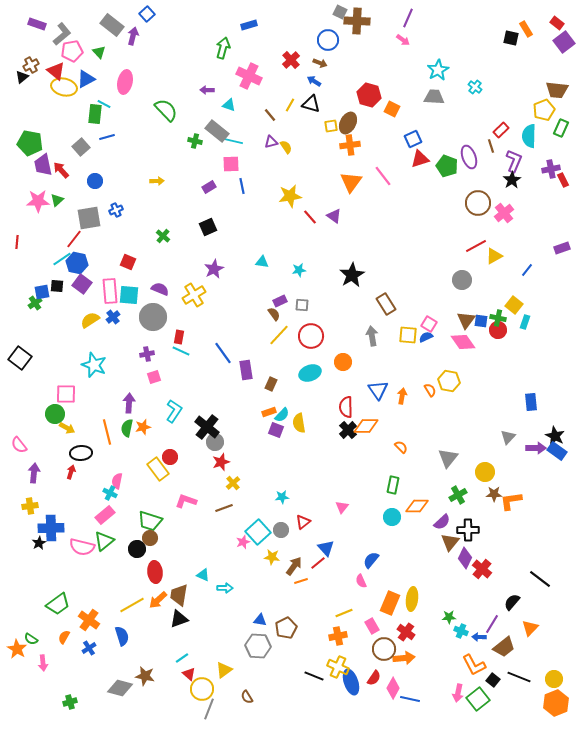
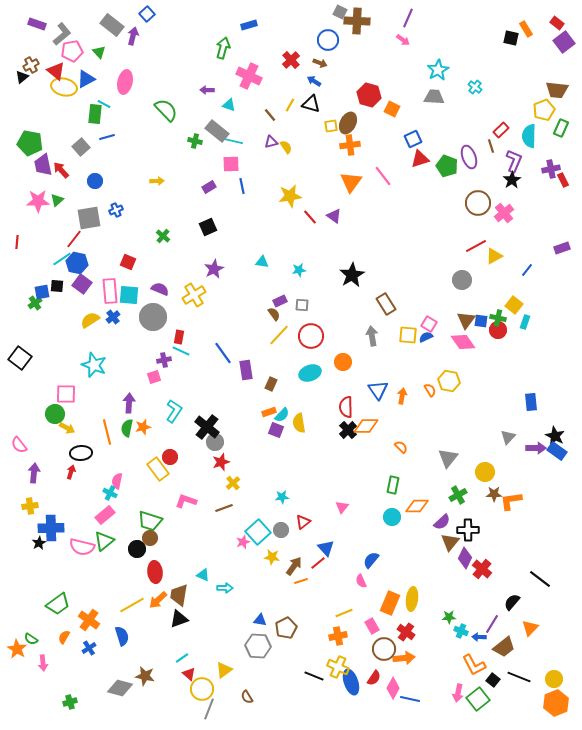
purple cross at (147, 354): moved 17 px right, 6 px down
